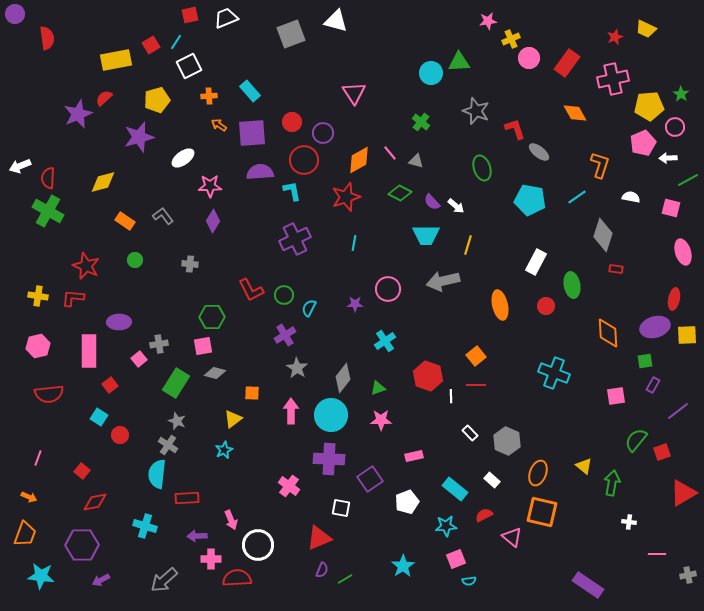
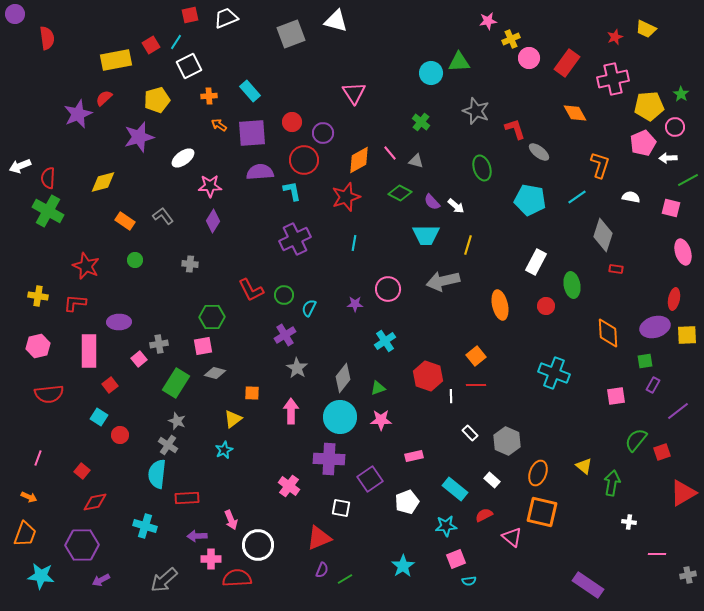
red L-shape at (73, 298): moved 2 px right, 5 px down
cyan circle at (331, 415): moved 9 px right, 2 px down
